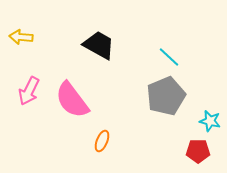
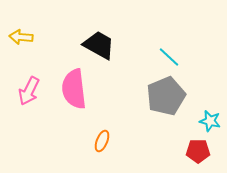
pink semicircle: moved 2 px right, 11 px up; rotated 30 degrees clockwise
